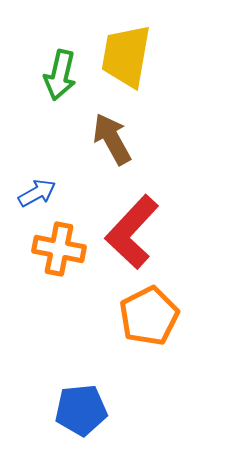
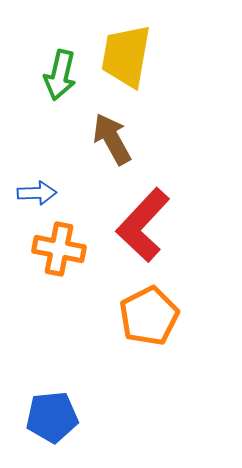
blue arrow: rotated 27 degrees clockwise
red L-shape: moved 11 px right, 7 px up
blue pentagon: moved 29 px left, 7 px down
